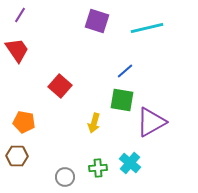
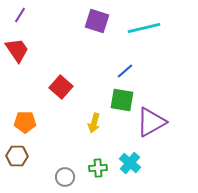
cyan line: moved 3 px left
red square: moved 1 px right, 1 px down
orange pentagon: moved 1 px right; rotated 10 degrees counterclockwise
